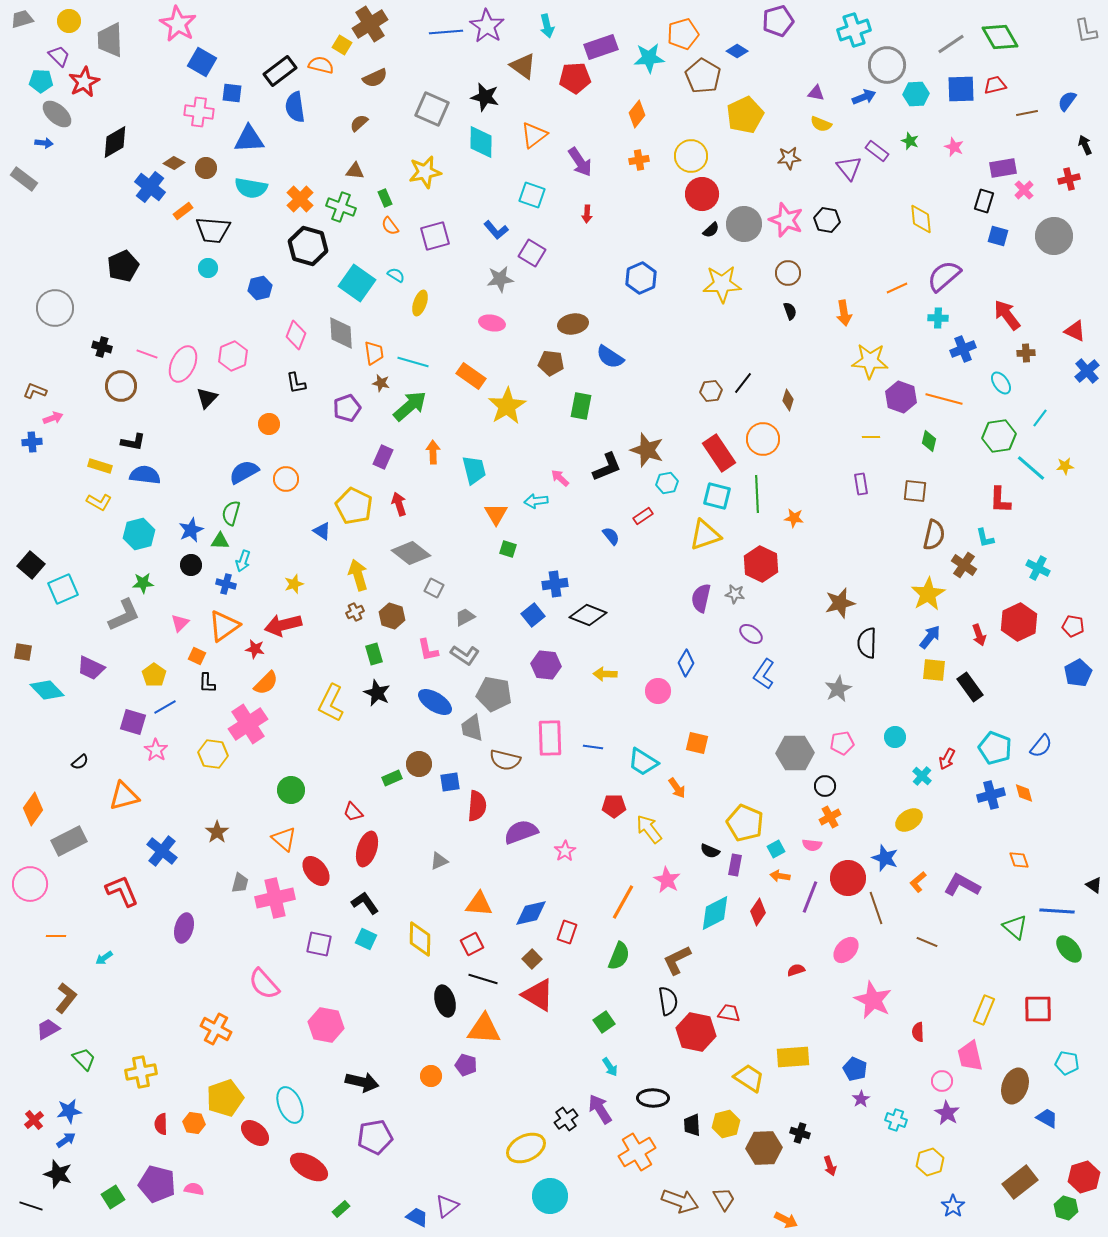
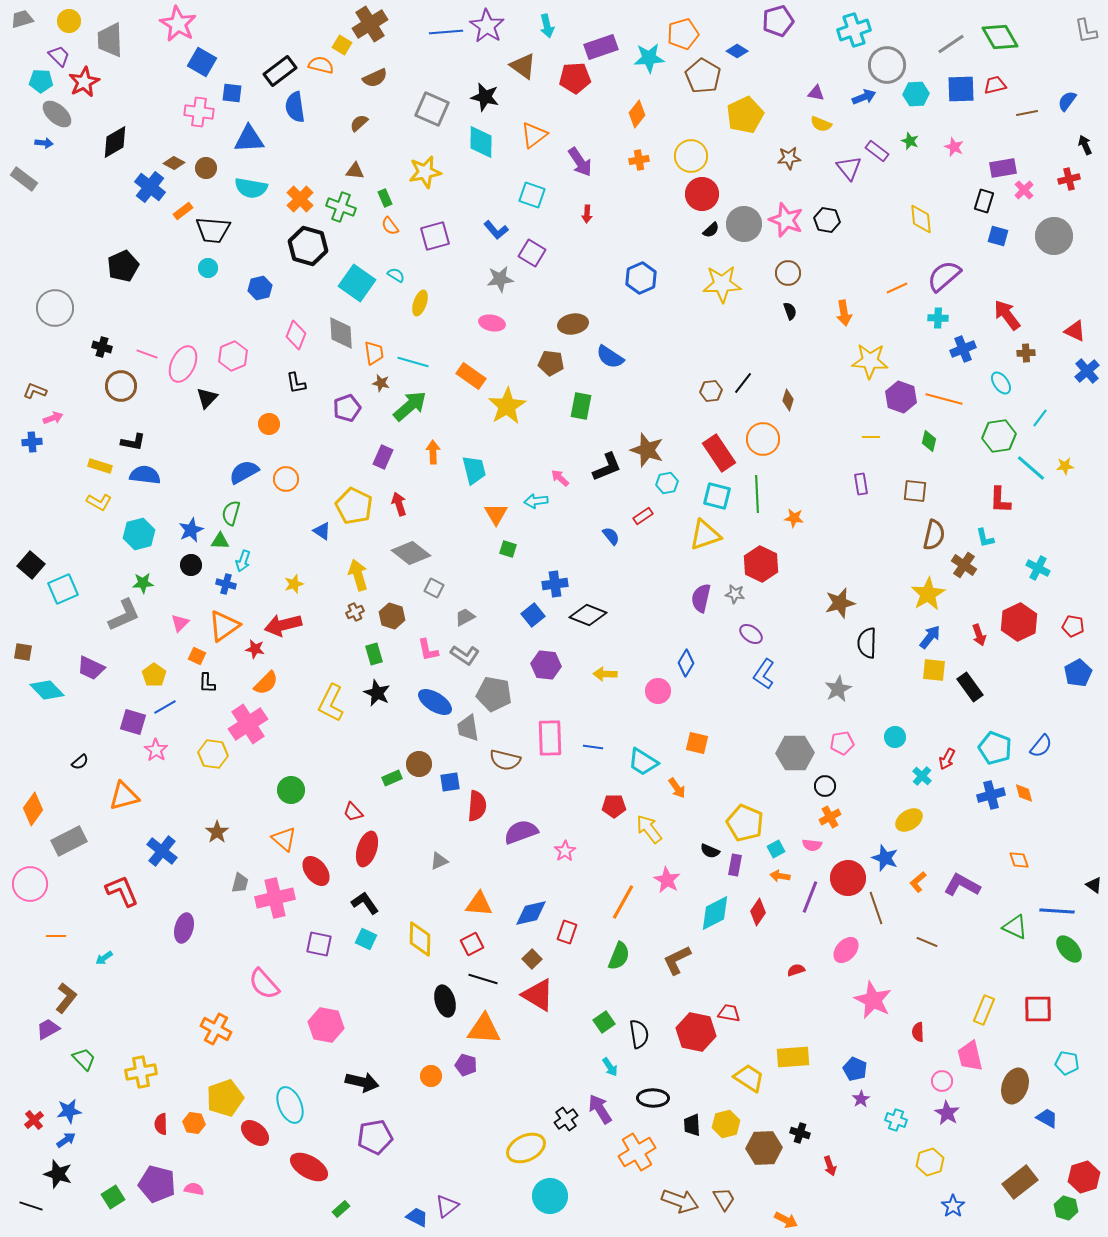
gray trapezoid at (472, 728): moved 4 px left
green triangle at (1015, 927): rotated 16 degrees counterclockwise
black semicircle at (668, 1001): moved 29 px left, 33 px down
